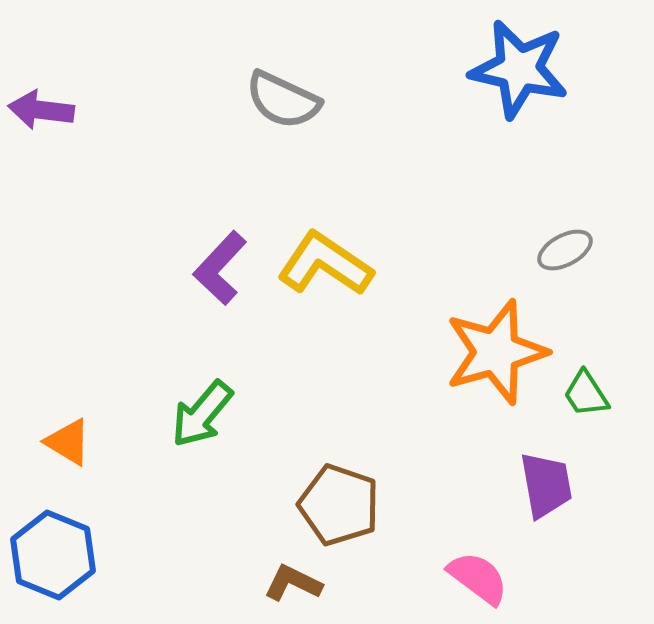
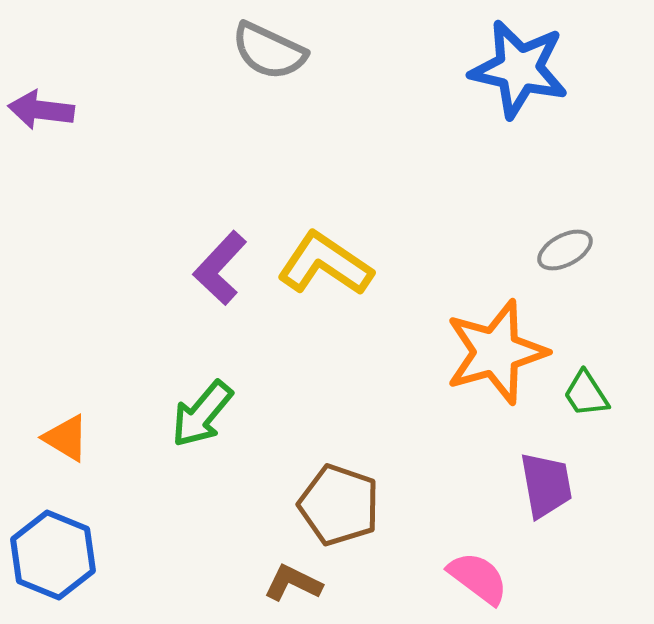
gray semicircle: moved 14 px left, 49 px up
orange triangle: moved 2 px left, 4 px up
